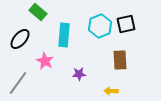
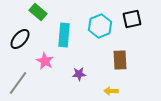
black square: moved 6 px right, 5 px up
